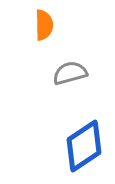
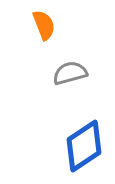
orange semicircle: rotated 20 degrees counterclockwise
